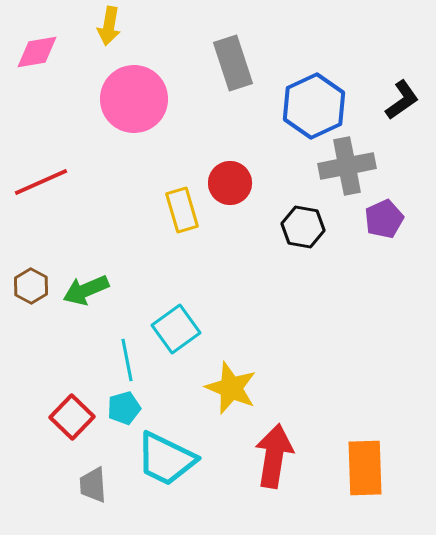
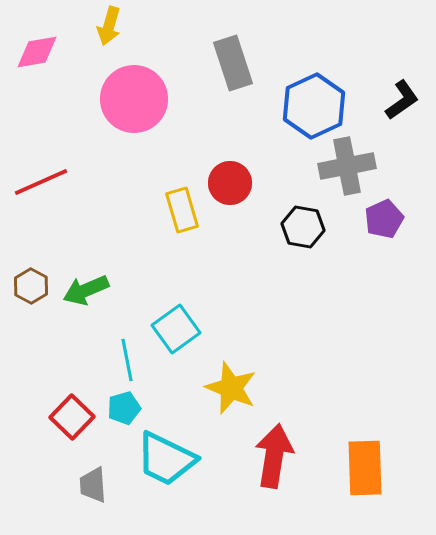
yellow arrow: rotated 6 degrees clockwise
